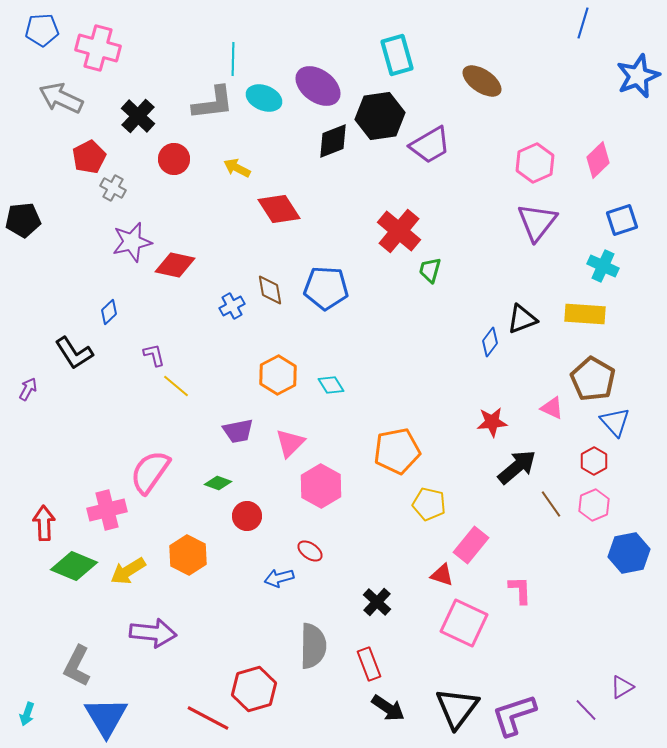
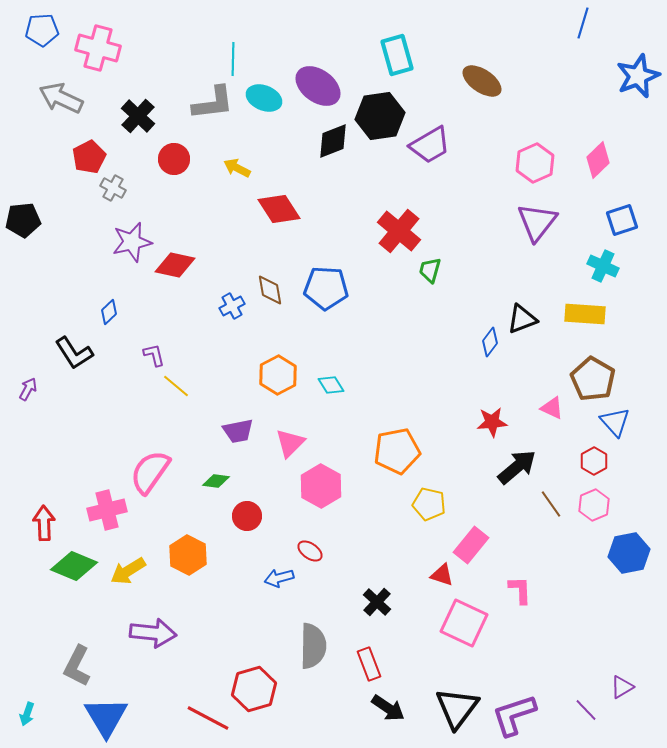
green diamond at (218, 483): moved 2 px left, 2 px up; rotated 12 degrees counterclockwise
